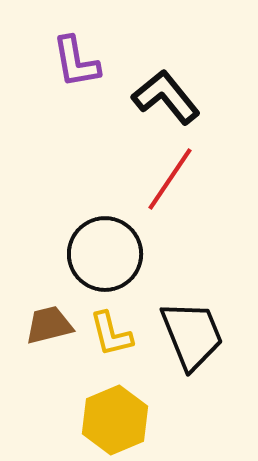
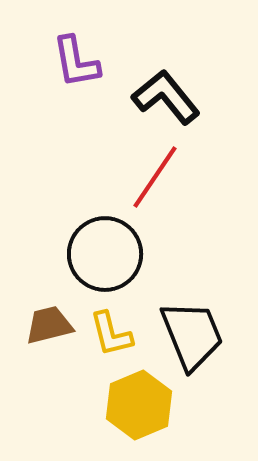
red line: moved 15 px left, 2 px up
yellow hexagon: moved 24 px right, 15 px up
